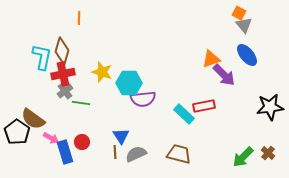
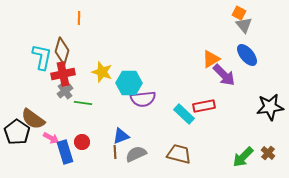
orange triangle: rotated 12 degrees counterclockwise
green line: moved 2 px right
blue triangle: rotated 42 degrees clockwise
